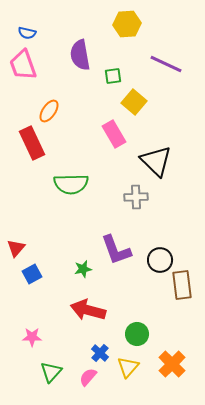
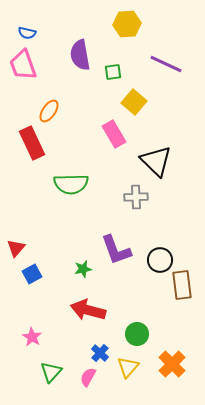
green square: moved 4 px up
pink star: rotated 30 degrees clockwise
pink semicircle: rotated 12 degrees counterclockwise
